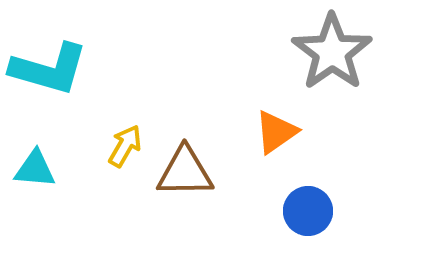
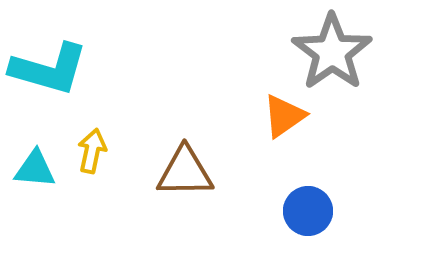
orange triangle: moved 8 px right, 16 px up
yellow arrow: moved 33 px left, 5 px down; rotated 18 degrees counterclockwise
